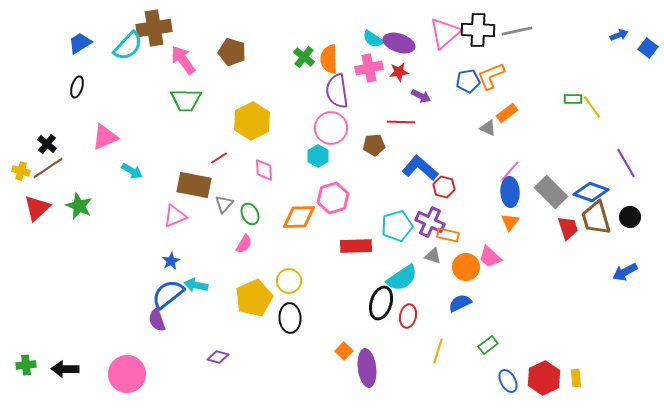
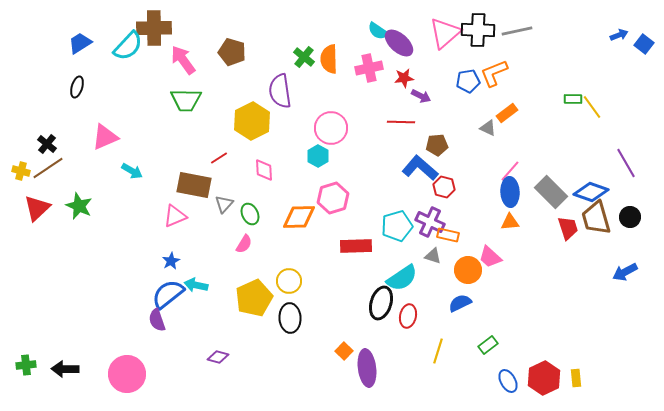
brown cross at (154, 28): rotated 8 degrees clockwise
cyan semicircle at (373, 39): moved 5 px right, 8 px up
purple ellipse at (399, 43): rotated 24 degrees clockwise
blue square at (648, 48): moved 4 px left, 4 px up
red star at (399, 72): moved 5 px right, 6 px down
orange L-shape at (491, 76): moved 3 px right, 3 px up
purple semicircle at (337, 91): moved 57 px left
brown pentagon at (374, 145): moved 63 px right
orange triangle at (510, 222): rotated 48 degrees clockwise
orange circle at (466, 267): moved 2 px right, 3 px down
